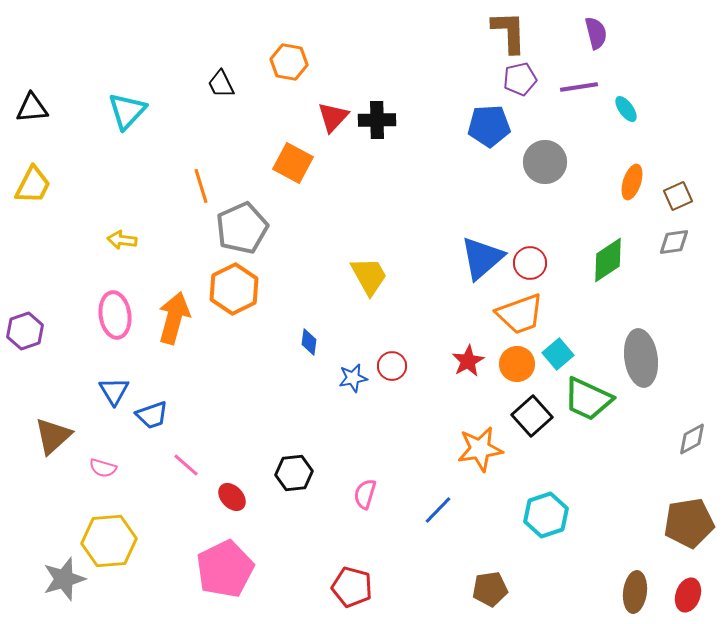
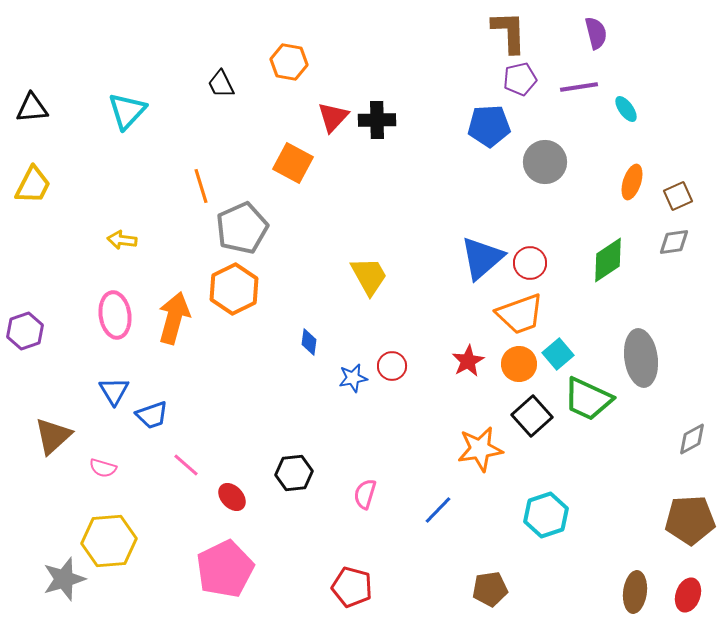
orange circle at (517, 364): moved 2 px right
brown pentagon at (689, 523): moved 1 px right, 3 px up; rotated 6 degrees clockwise
